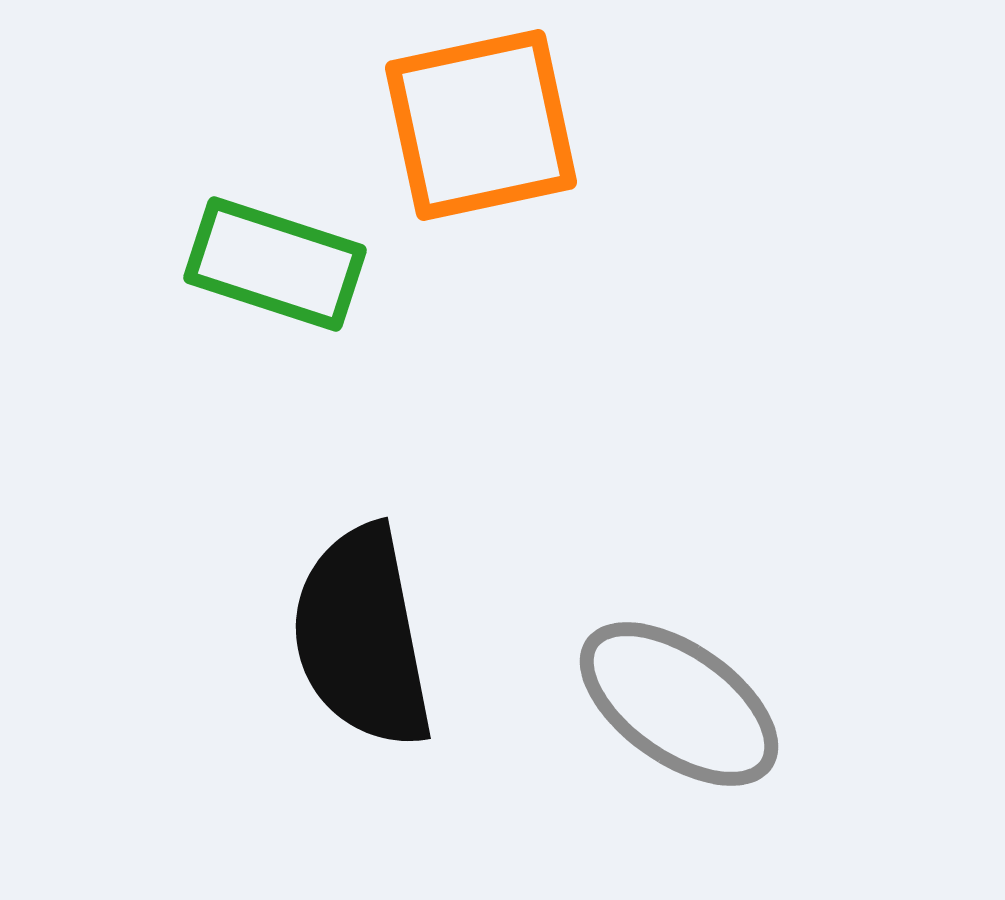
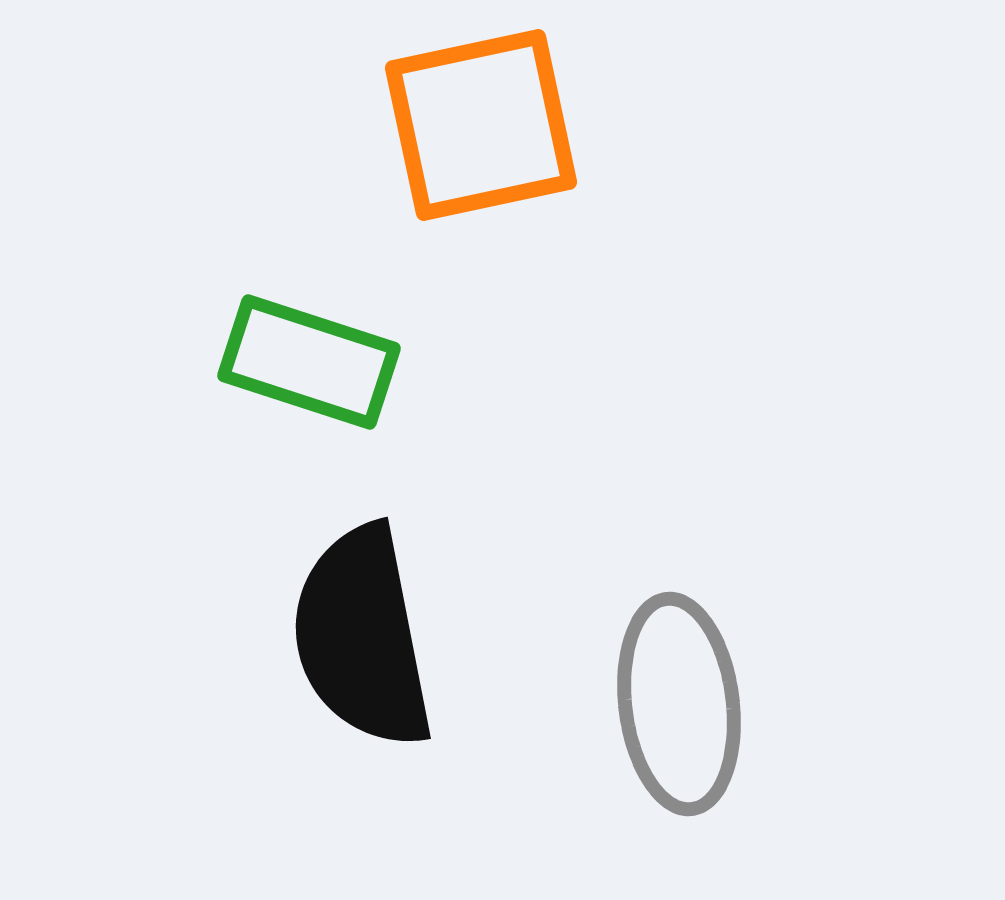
green rectangle: moved 34 px right, 98 px down
gray ellipse: rotated 48 degrees clockwise
